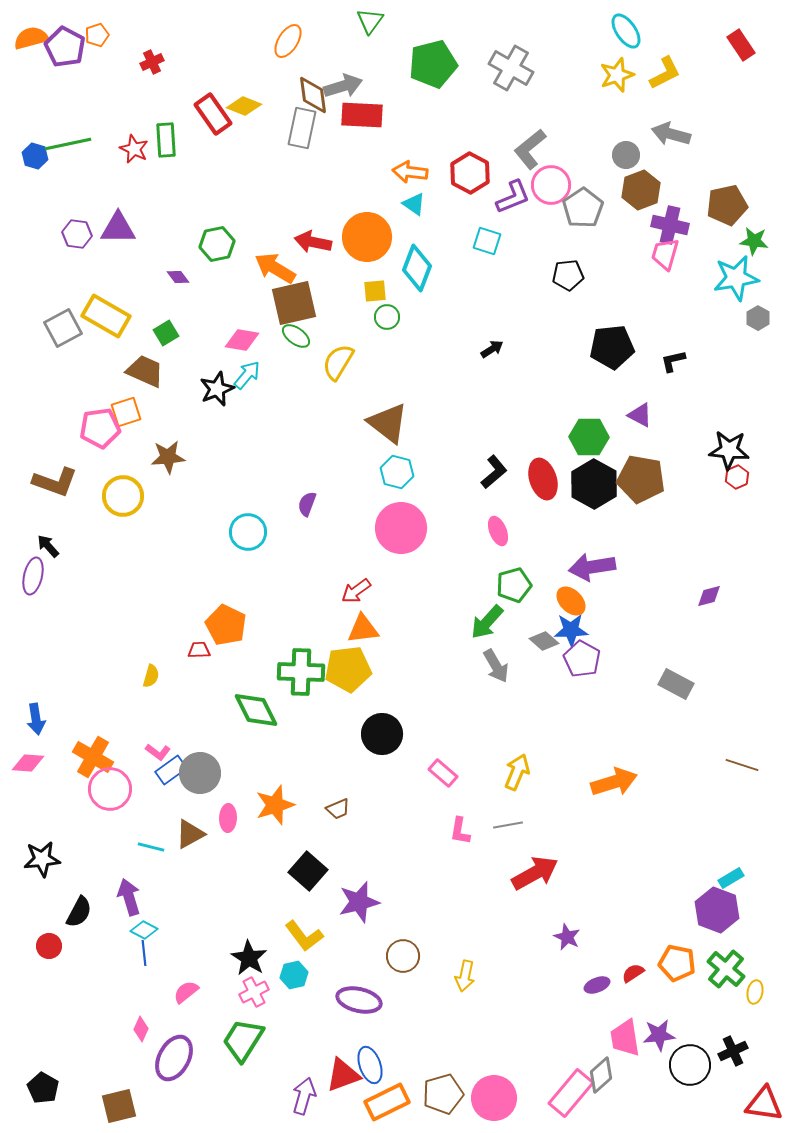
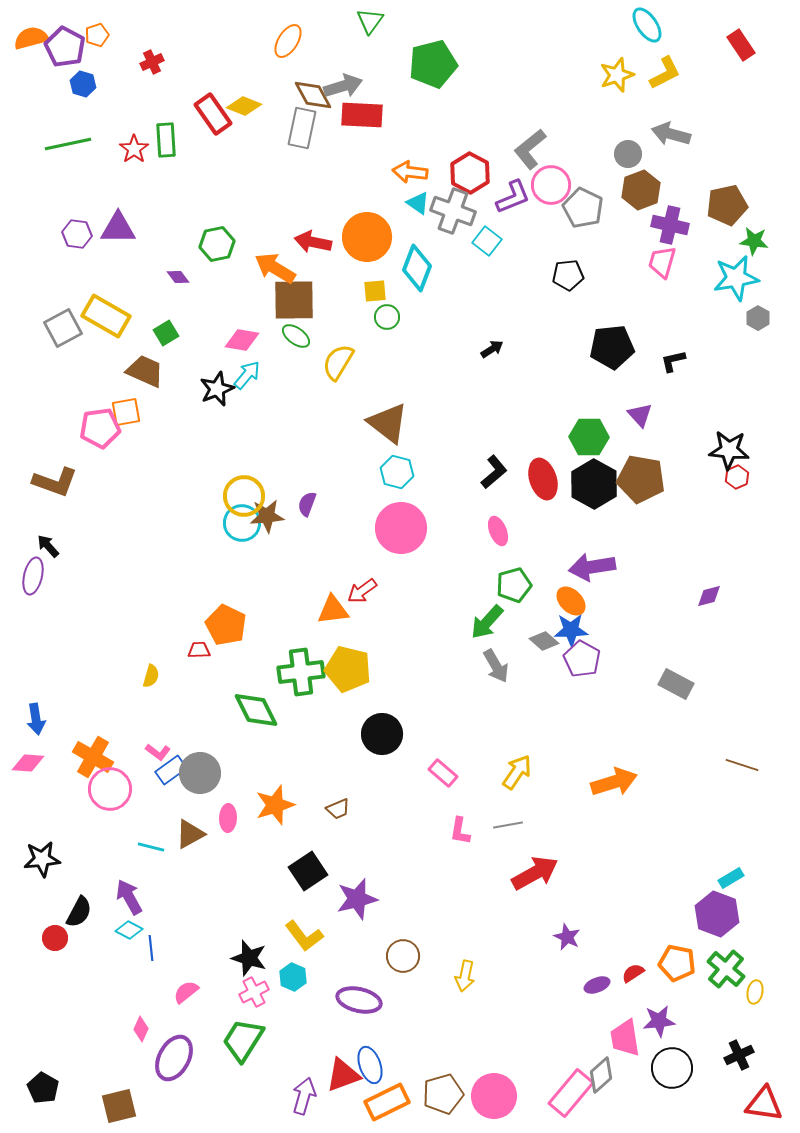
cyan ellipse at (626, 31): moved 21 px right, 6 px up
gray cross at (511, 68): moved 58 px left, 143 px down; rotated 9 degrees counterclockwise
brown diamond at (313, 95): rotated 21 degrees counterclockwise
red star at (134, 149): rotated 12 degrees clockwise
gray circle at (626, 155): moved 2 px right, 1 px up
blue hexagon at (35, 156): moved 48 px right, 72 px up
cyan triangle at (414, 204): moved 4 px right, 1 px up
gray pentagon at (583, 208): rotated 12 degrees counterclockwise
cyan square at (487, 241): rotated 20 degrees clockwise
pink trapezoid at (665, 254): moved 3 px left, 8 px down
brown square at (294, 303): moved 3 px up; rotated 12 degrees clockwise
orange square at (126, 412): rotated 8 degrees clockwise
purple triangle at (640, 415): rotated 20 degrees clockwise
brown star at (168, 457): moved 99 px right, 59 px down
yellow circle at (123, 496): moved 121 px right
cyan circle at (248, 532): moved 6 px left, 9 px up
red arrow at (356, 591): moved 6 px right
orange triangle at (363, 629): moved 30 px left, 19 px up
yellow pentagon at (348, 669): rotated 21 degrees clockwise
green cross at (301, 672): rotated 9 degrees counterclockwise
yellow arrow at (517, 772): rotated 12 degrees clockwise
black square at (308, 871): rotated 15 degrees clockwise
purple arrow at (129, 897): rotated 12 degrees counterclockwise
purple star at (359, 902): moved 2 px left, 3 px up
purple hexagon at (717, 910): moved 4 px down
cyan diamond at (144, 930): moved 15 px left
red circle at (49, 946): moved 6 px right, 8 px up
blue line at (144, 953): moved 7 px right, 5 px up
black star at (249, 958): rotated 15 degrees counterclockwise
cyan hexagon at (294, 975): moved 1 px left, 2 px down; rotated 24 degrees counterclockwise
purple star at (659, 1035): moved 14 px up
black cross at (733, 1051): moved 6 px right, 4 px down
black circle at (690, 1065): moved 18 px left, 3 px down
pink circle at (494, 1098): moved 2 px up
